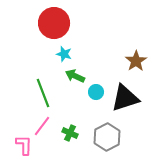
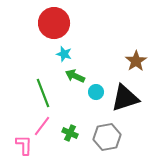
gray hexagon: rotated 16 degrees clockwise
